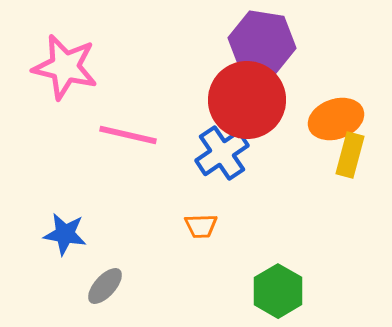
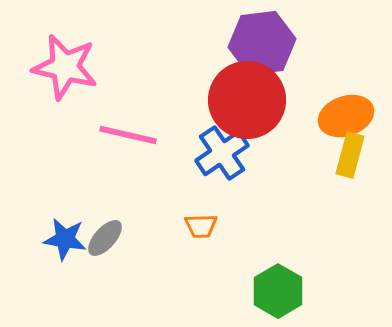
purple hexagon: rotated 16 degrees counterclockwise
orange ellipse: moved 10 px right, 3 px up
blue star: moved 5 px down
gray ellipse: moved 48 px up
